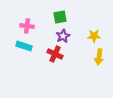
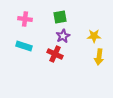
pink cross: moved 2 px left, 7 px up
